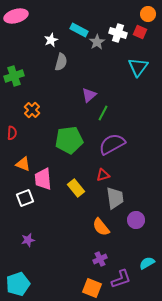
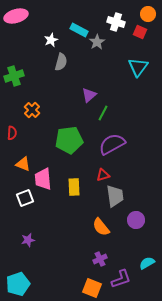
white cross: moved 2 px left, 11 px up
yellow rectangle: moved 2 px left, 1 px up; rotated 36 degrees clockwise
gray trapezoid: moved 2 px up
